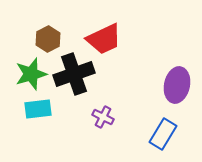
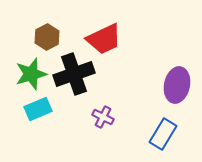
brown hexagon: moved 1 px left, 2 px up
cyan rectangle: rotated 16 degrees counterclockwise
